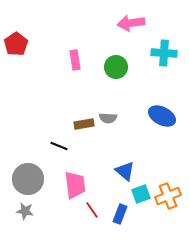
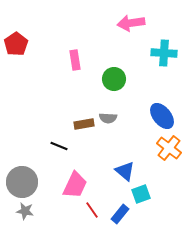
green circle: moved 2 px left, 12 px down
blue ellipse: rotated 24 degrees clockwise
gray circle: moved 6 px left, 3 px down
pink trapezoid: rotated 32 degrees clockwise
orange cross: moved 1 px right, 48 px up; rotated 30 degrees counterclockwise
blue rectangle: rotated 18 degrees clockwise
